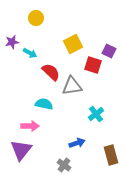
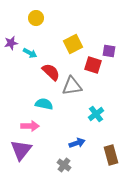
purple star: moved 1 px left, 1 px down
purple square: rotated 16 degrees counterclockwise
